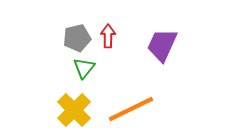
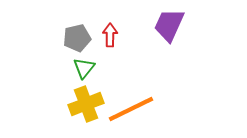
red arrow: moved 2 px right, 1 px up
purple trapezoid: moved 7 px right, 20 px up
yellow cross: moved 12 px right, 6 px up; rotated 24 degrees clockwise
